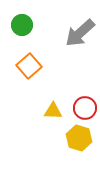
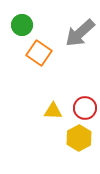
orange square: moved 10 px right, 13 px up; rotated 15 degrees counterclockwise
yellow hexagon: rotated 15 degrees clockwise
